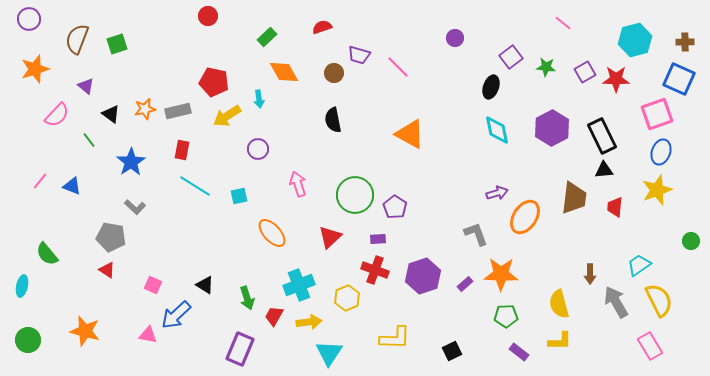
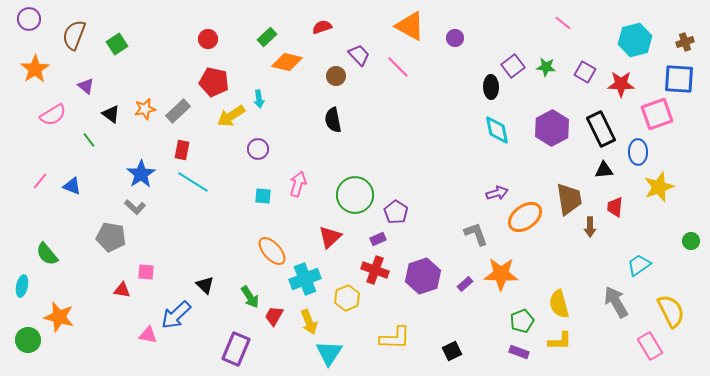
red circle at (208, 16): moved 23 px down
brown semicircle at (77, 39): moved 3 px left, 4 px up
brown cross at (685, 42): rotated 18 degrees counterclockwise
green square at (117, 44): rotated 15 degrees counterclockwise
purple trapezoid at (359, 55): rotated 150 degrees counterclockwise
purple square at (511, 57): moved 2 px right, 9 px down
orange star at (35, 69): rotated 16 degrees counterclockwise
orange diamond at (284, 72): moved 3 px right, 10 px up; rotated 48 degrees counterclockwise
purple square at (585, 72): rotated 30 degrees counterclockwise
brown circle at (334, 73): moved 2 px right, 3 px down
red star at (616, 79): moved 5 px right, 5 px down
blue square at (679, 79): rotated 20 degrees counterclockwise
black ellipse at (491, 87): rotated 20 degrees counterclockwise
gray rectangle at (178, 111): rotated 30 degrees counterclockwise
pink semicircle at (57, 115): moved 4 px left; rotated 16 degrees clockwise
yellow arrow at (227, 116): moved 4 px right
orange triangle at (410, 134): moved 108 px up
black rectangle at (602, 136): moved 1 px left, 7 px up
blue ellipse at (661, 152): moved 23 px left; rotated 20 degrees counterclockwise
blue star at (131, 162): moved 10 px right, 12 px down
pink arrow at (298, 184): rotated 35 degrees clockwise
cyan line at (195, 186): moved 2 px left, 4 px up
yellow star at (657, 190): moved 2 px right, 3 px up
cyan square at (239, 196): moved 24 px right; rotated 18 degrees clockwise
brown trapezoid at (574, 198): moved 5 px left, 1 px down; rotated 16 degrees counterclockwise
purple pentagon at (395, 207): moved 1 px right, 5 px down
orange ellipse at (525, 217): rotated 20 degrees clockwise
orange ellipse at (272, 233): moved 18 px down
purple rectangle at (378, 239): rotated 21 degrees counterclockwise
red triangle at (107, 270): moved 15 px right, 20 px down; rotated 24 degrees counterclockwise
brown arrow at (590, 274): moved 47 px up
pink square at (153, 285): moved 7 px left, 13 px up; rotated 18 degrees counterclockwise
black triangle at (205, 285): rotated 12 degrees clockwise
cyan cross at (299, 285): moved 6 px right, 6 px up
green arrow at (247, 298): moved 3 px right, 1 px up; rotated 15 degrees counterclockwise
yellow semicircle at (659, 300): moved 12 px right, 11 px down
green pentagon at (506, 316): moved 16 px right, 5 px down; rotated 20 degrees counterclockwise
yellow arrow at (309, 322): rotated 75 degrees clockwise
orange star at (85, 331): moved 26 px left, 14 px up
purple rectangle at (240, 349): moved 4 px left
purple rectangle at (519, 352): rotated 18 degrees counterclockwise
